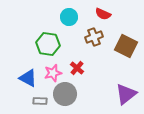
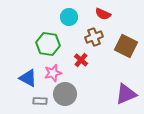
red cross: moved 4 px right, 8 px up
purple triangle: rotated 15 degrees clockwise
